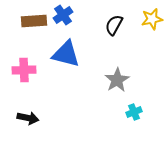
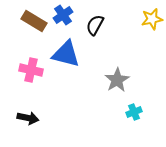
brown rectangle: rotated 35 degrees clockwise
black semicircle: moved 19 px left
pink cross: moved 7 px right; rotated 15 degrees clockwise
